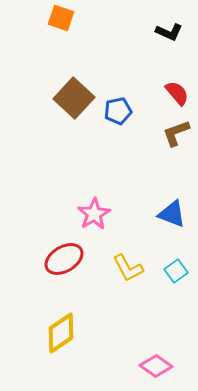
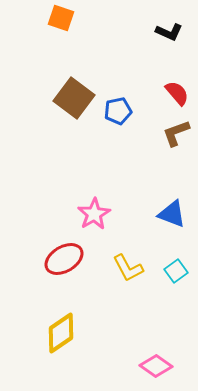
brown square: rotated 6 degrees counterclockwise
